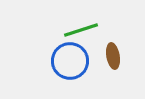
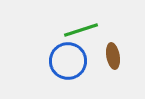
blue circle: moved 2 px left
